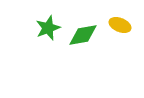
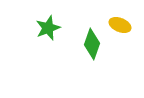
green diamond: moved 9 px right, 9 px down; rotated 60 degrees counterclockwise
